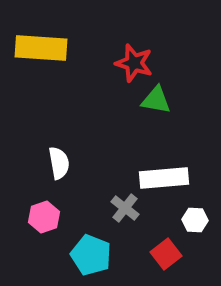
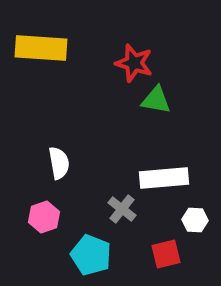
gray cross: moved 3 px left, 1 px down
red square: rotated 24 degrees clockwise
